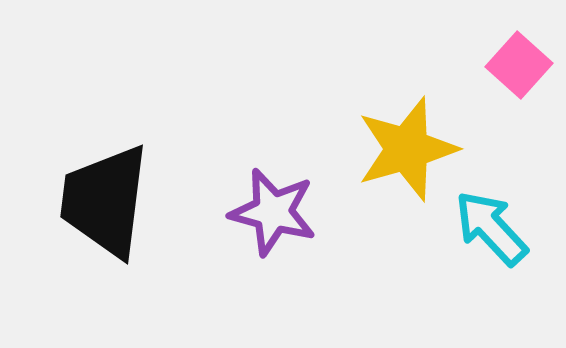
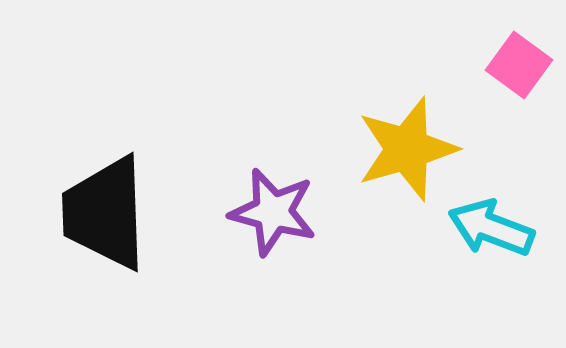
pink square: rotated 6 degrees counterclockwise
black trapezoid: moved 12 px down; rotated 9 degrees counterclockwise
cyan arrow: rotated 26 degrees counterclockwise
